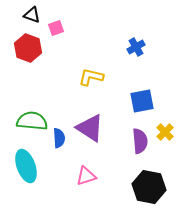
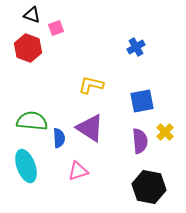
yellow L-shape: moved 8 px down
pink triangle: moved 8 px left, 5 px up
